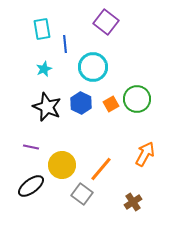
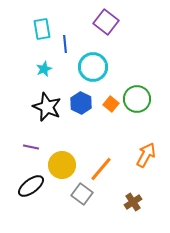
orange square: rotated 21 degrees counterclockwise
orange arrow: moved 1 px right, 1 px down
